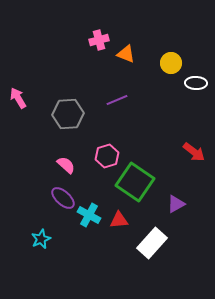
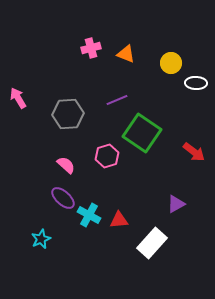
pink cross: moved 8 px left, 8 px down
green square: moved 7 px right, 49 px up
